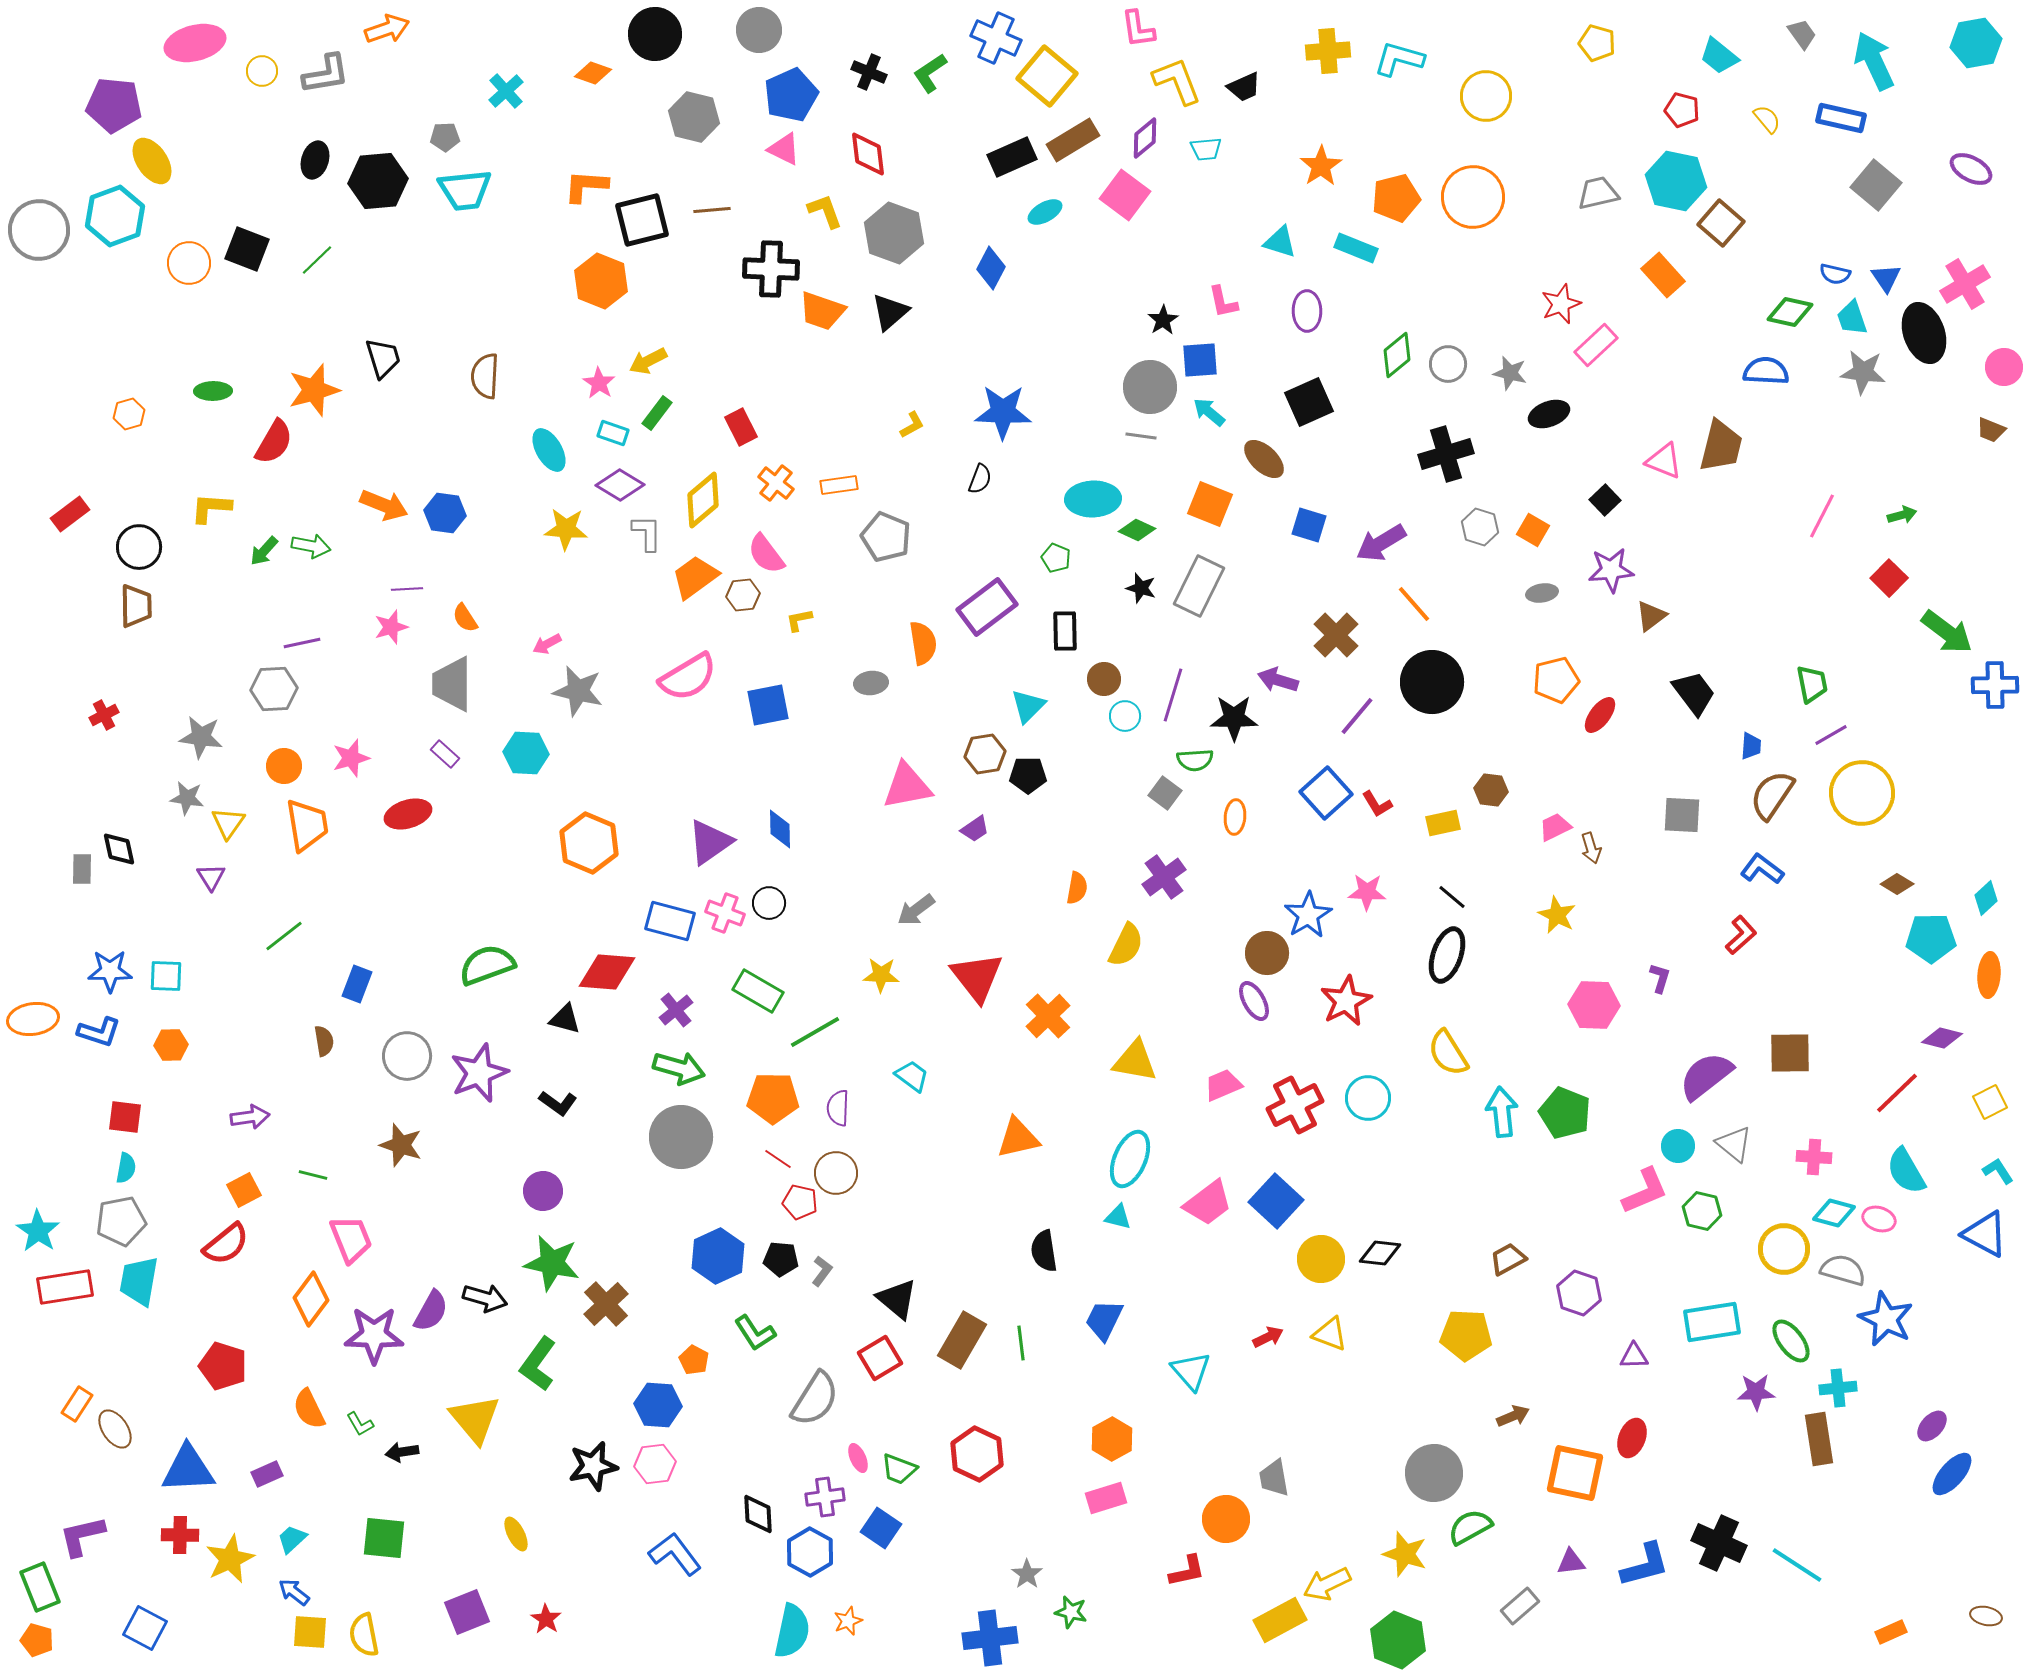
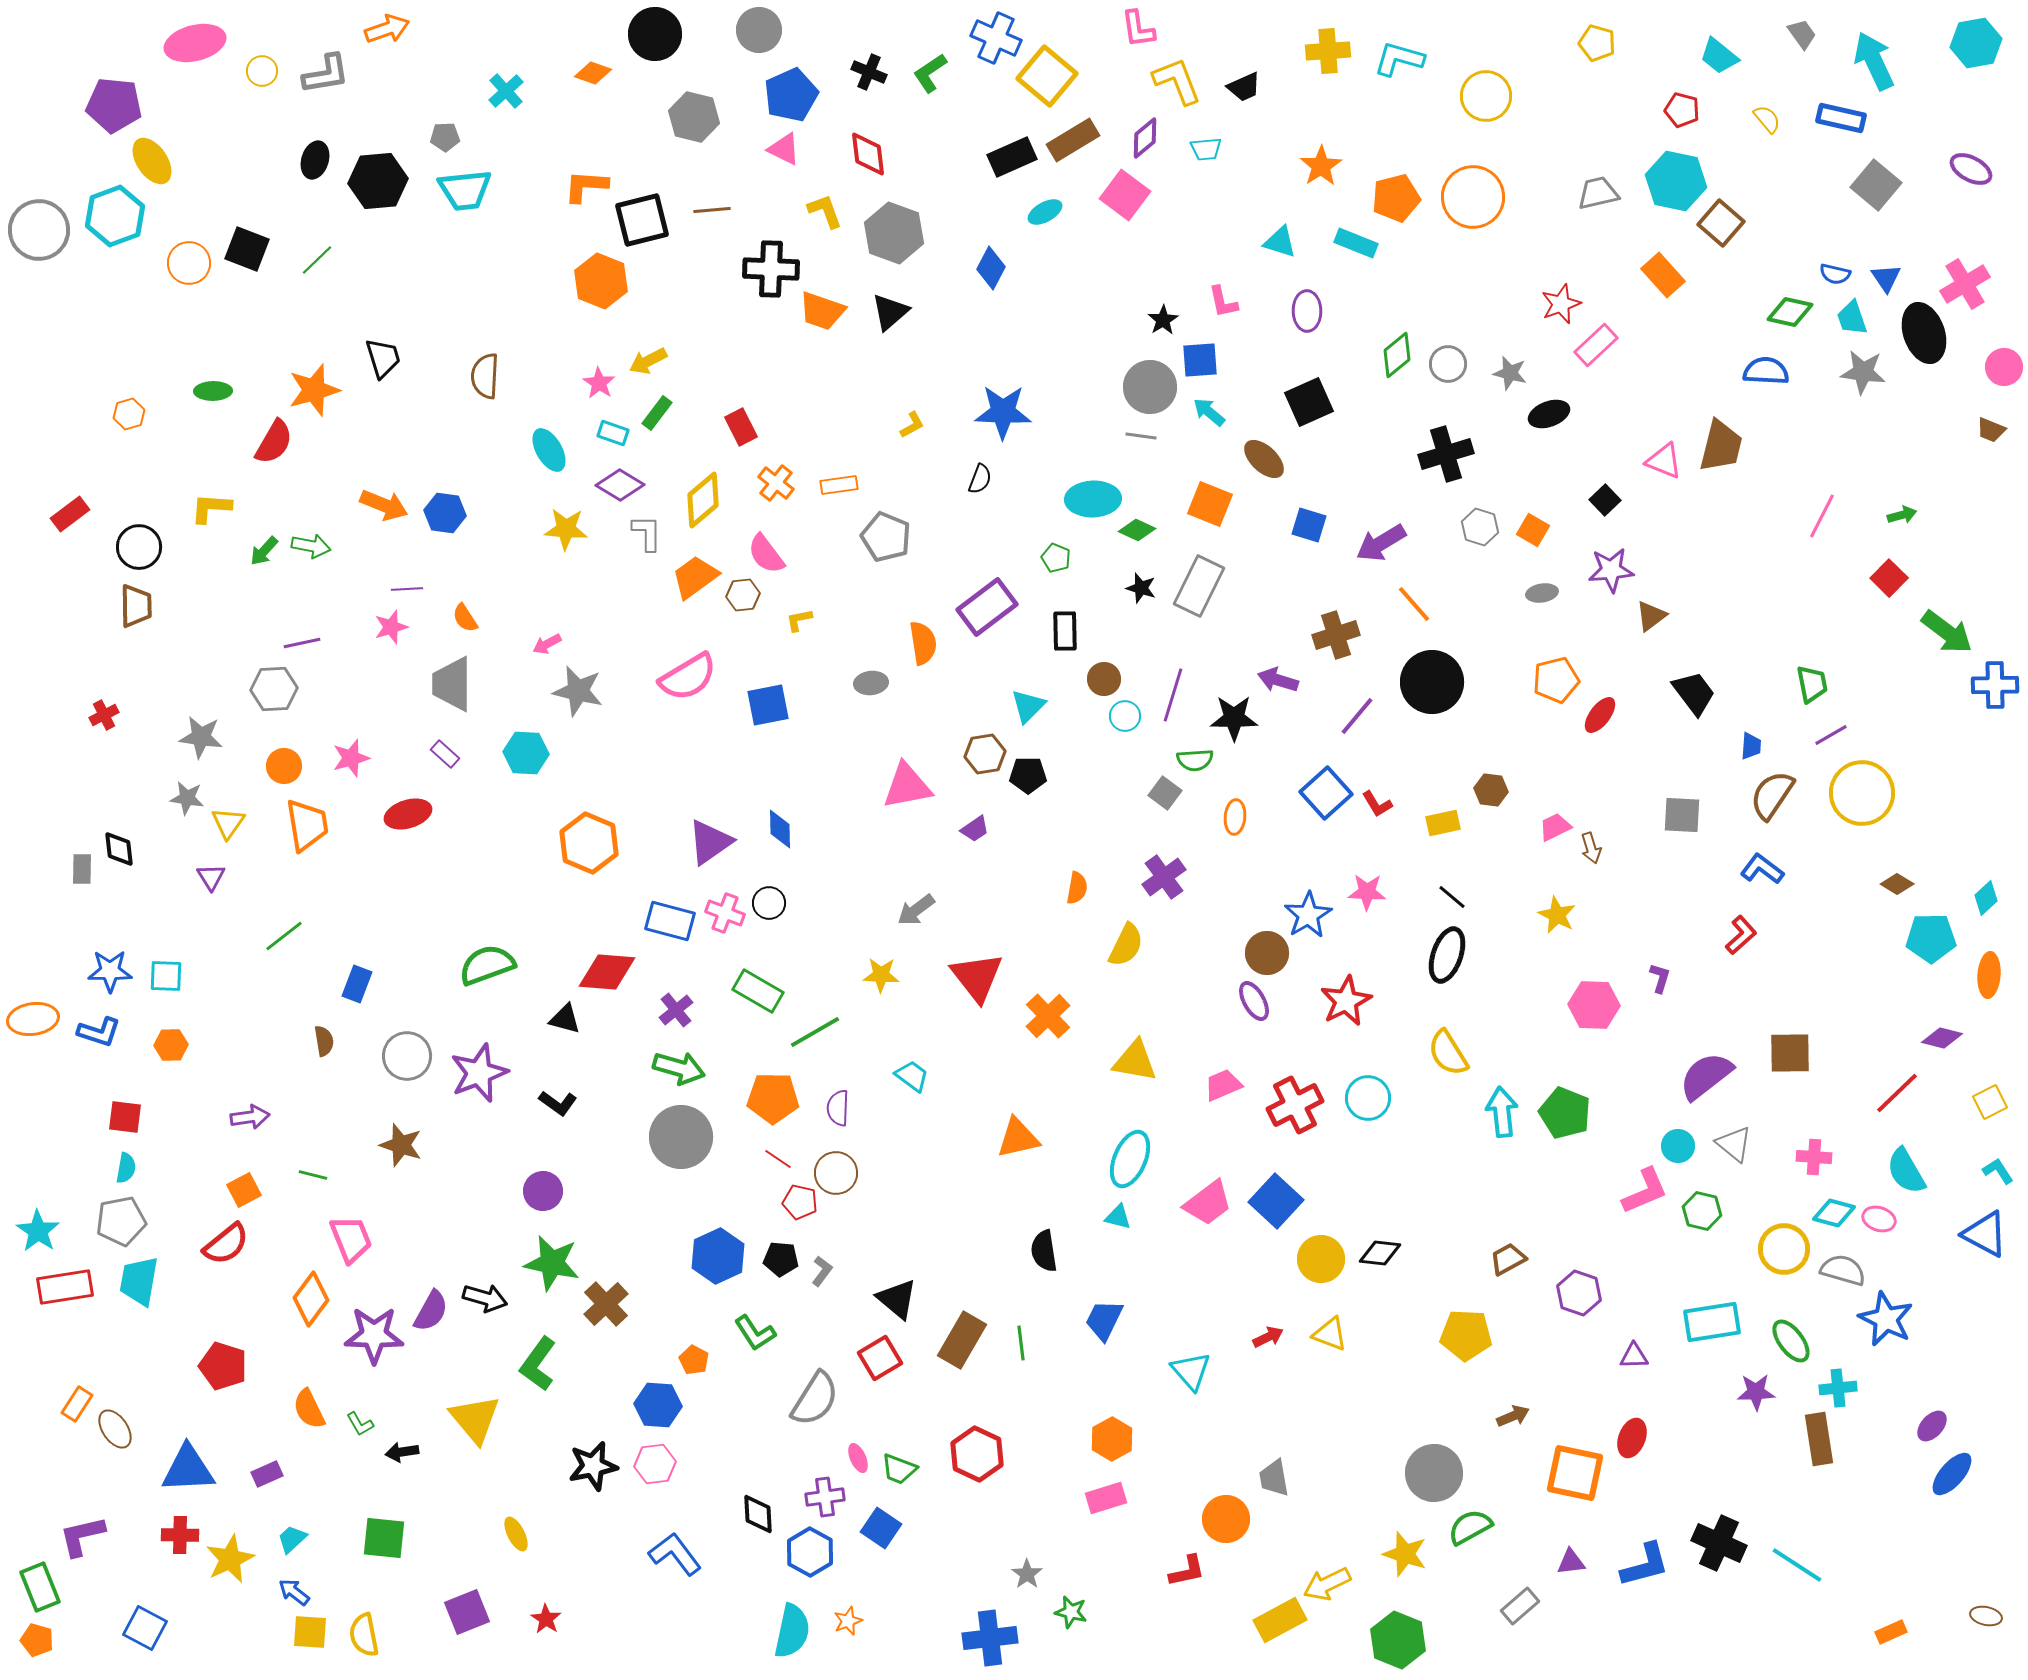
cyan rectangle at (1356, 248): moved 5 px up
brown cross at (1336, 635): rotated 27 degrees clockwise
black diamond at (119, 849): rotated 6 degrees clockwise
